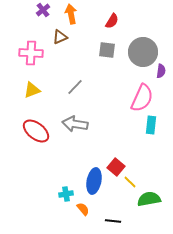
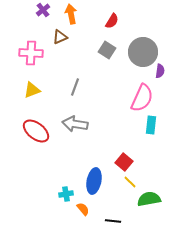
gray square: rotated 24 degrees clockwise
purple semicircle: moved 1 px left
gray line: rotated 24 degrees counterclockwise
red square: moved 8 px right, 5 px up
